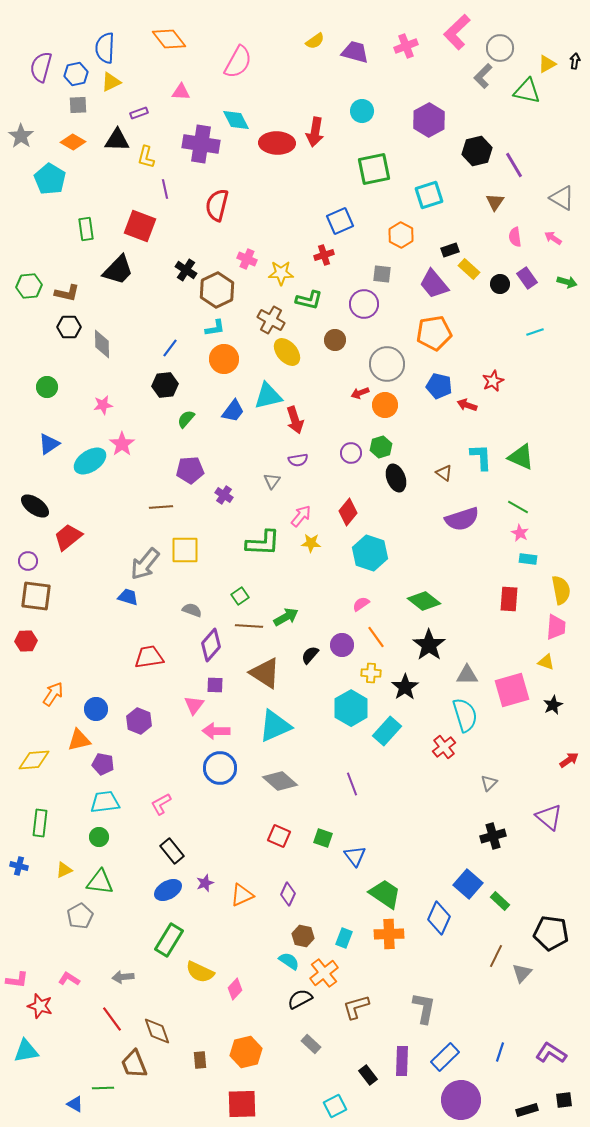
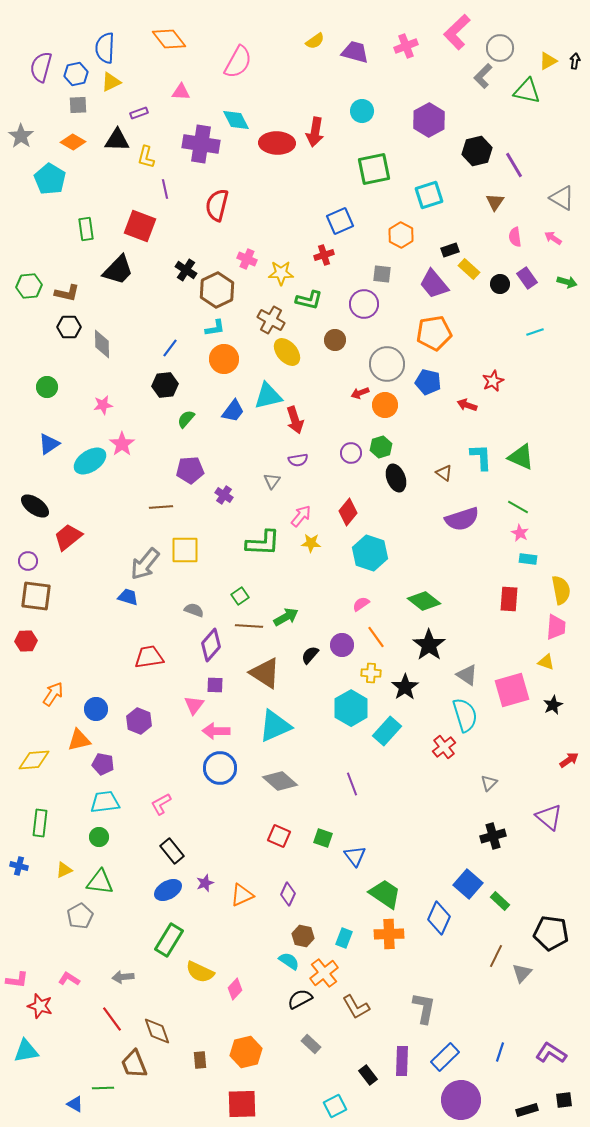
yellow triangle at (547, 64): moved 1 px right, 3 px up
blue pentagon at (439, 386): moved 11 px left, 4 px up
gray semicircle at (192, 610): moved 2 px right
gray triangle at (467, 675): rotated 35 degrees clockwise
brown L-shape at (356, 1007): rotated 104 degrees counterclockwise
